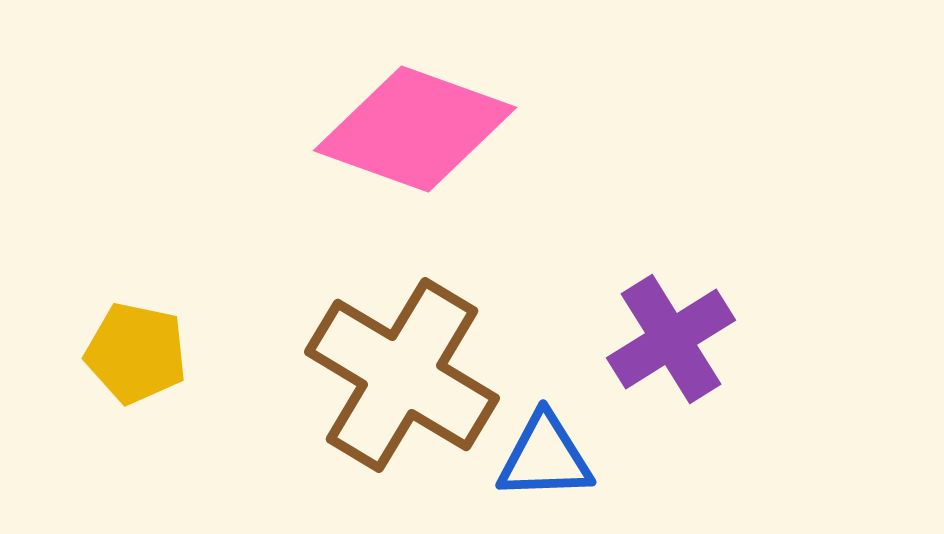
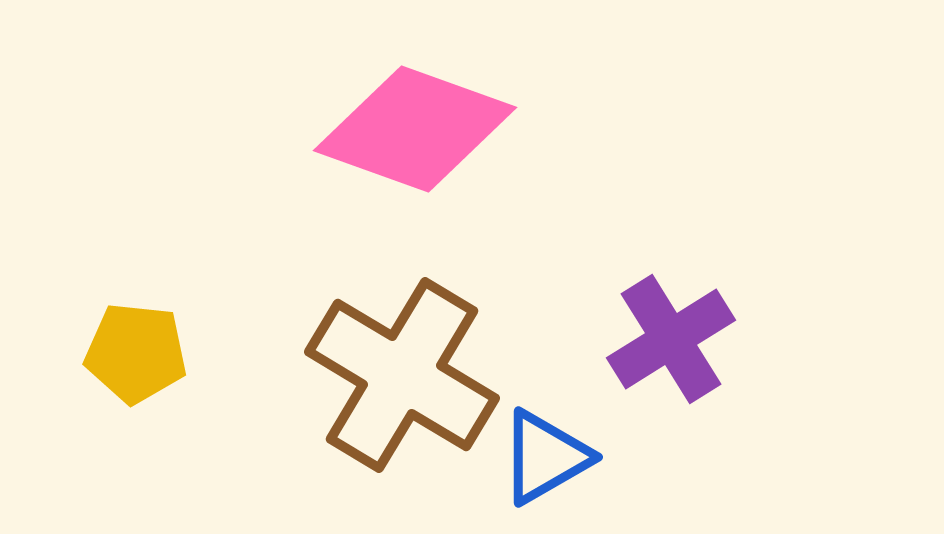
yellow pentagon: rotated 6 degrees counterclockwise
blue triangle: rotated 28 degrees counterclockwise
